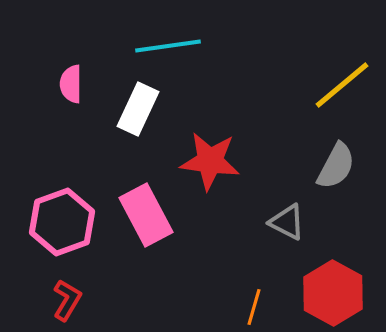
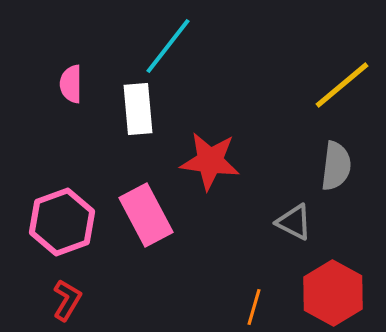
cyan line: rotated 44 degrees counterclockwise
white rectangle: rotated 30 degrees counterclockwise
gray semicircle: rotated 21 degrees counterclockwise
gray triangle: moved 7 px right
